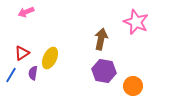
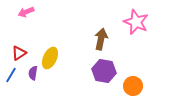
red triangle: moved 3 px left
